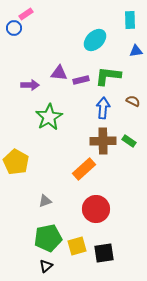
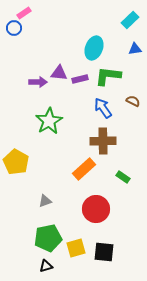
pink rectangle: moved 2 px left, 1 px up
cyan rectangle: rotated 48 degrees clockwise
cyan ellipse: moved 1 px left, 8 px down; rotated 25 degrees counterclockwise
blue triangle: moved 1 px left, 2 px up
purple rectangle: moved 1 px left, 1 px up
purple arrow: moved 8 px right, 3 px up
blue arrow: rotated 40 degrees counterclockwise
green star: moved 4 px down
green rectangle: moved 6 px left, 36 px down
yellow square: moved 1 px left, 2 px down
black square: moved 1 px up; rotated 15 degrees clockwise
black triangle: rotated 24 degrees clockwise
